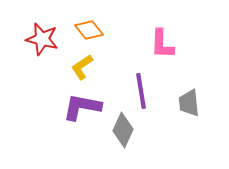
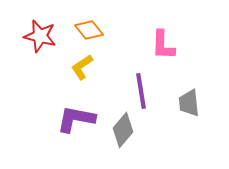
red star: moved 2 px left, 3 px up
pink L-shape: moved 1 px right, 1 px down
purple L-shape: moved 6 px left, 12 px down
gray diamond: rotated 16 degrees clockwise
